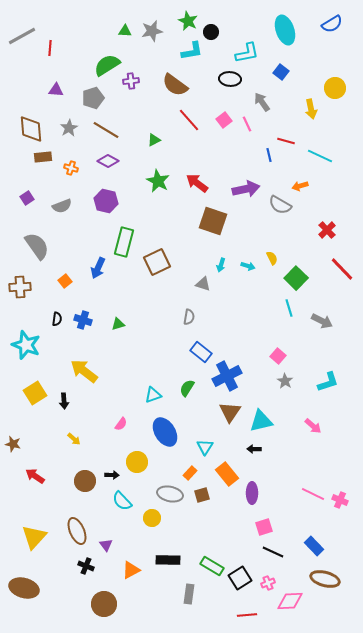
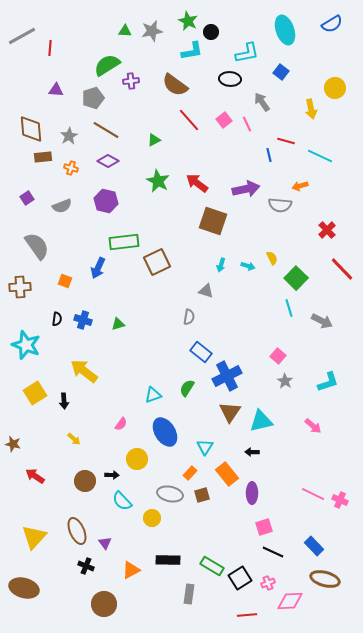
gray star at (69, 128): moved 8 px down
gray semicircle at (280, 205): rotated 25 degrees counterclockwise
green rectangle at (124, 242): rotated 68 degrees clockwise
orange square at (65, 281): rotated 32 degrees counterclockwise
gray triangle at (203, 284): moved 3 px right, 7 px down
black arrow at (254, 449): moved 2 px left, 3 px down
yellow circle at (137, 462): moved 3 px up
purple triangle at (106, 545): moved 1 px left, 2 px up
